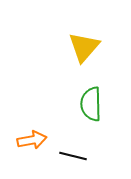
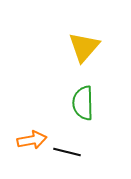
green semicircle: moved 8 px left, 1 px up
black line: moved 6 px left, 4 px up
